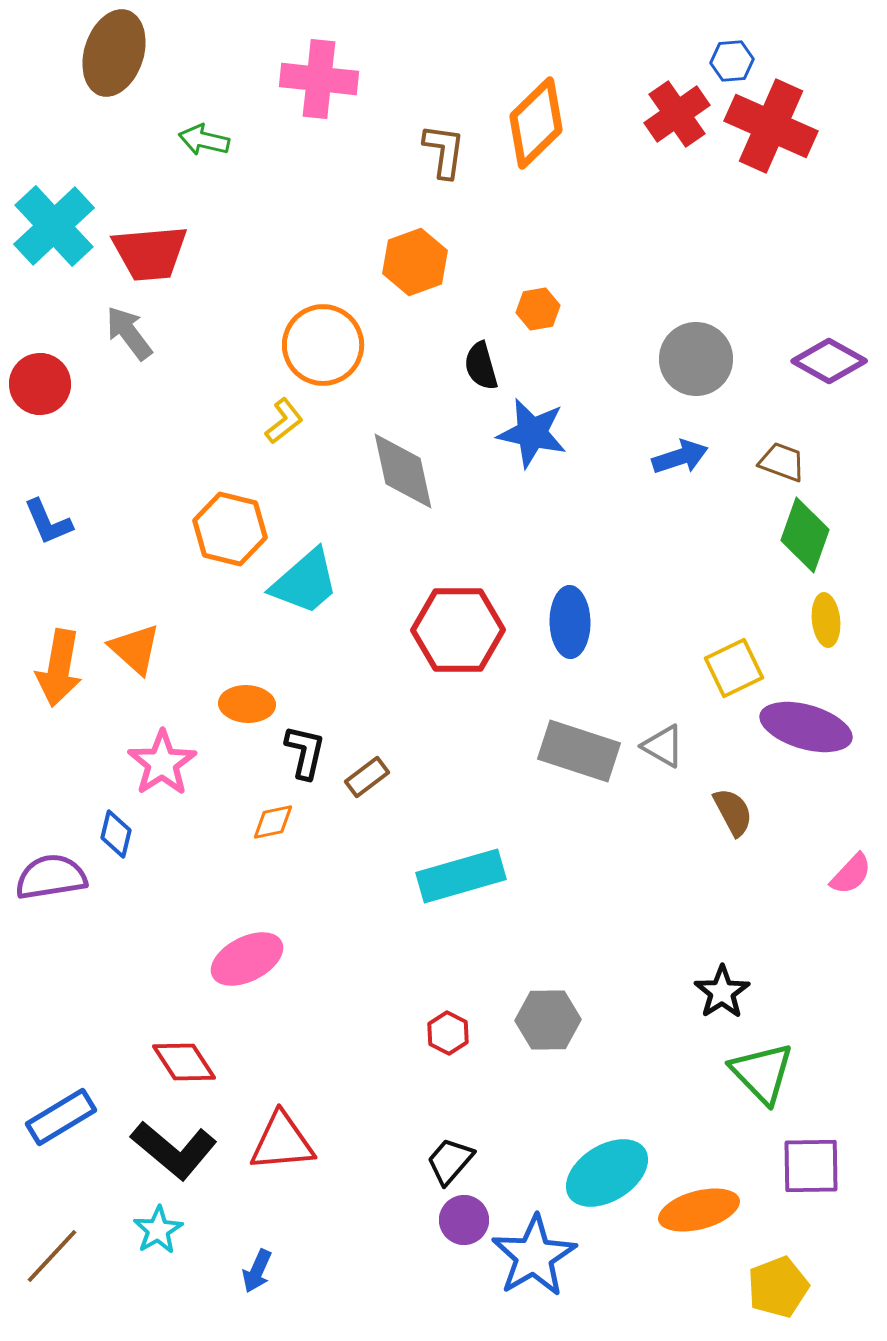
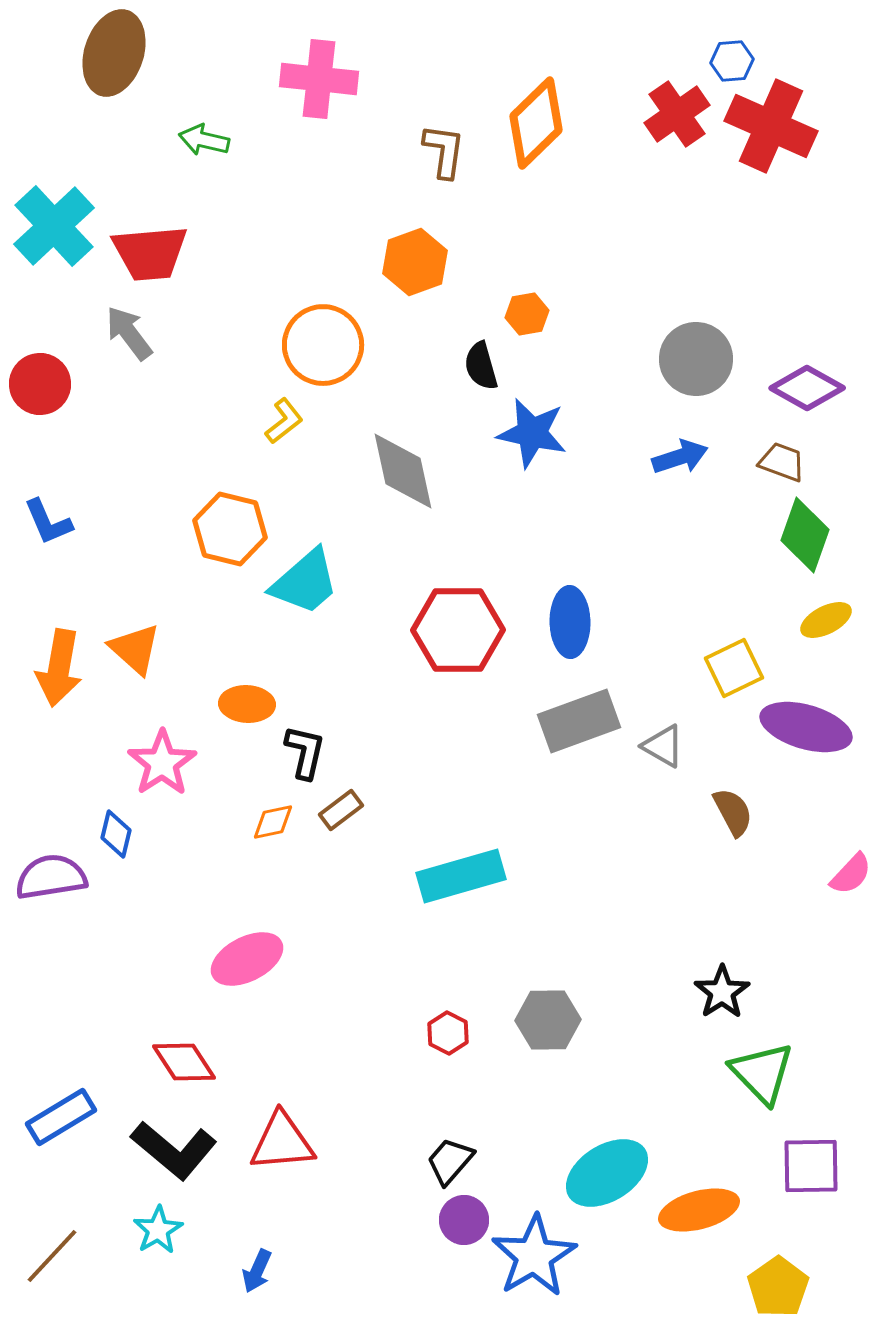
orange hexagon at (538, 309): moved 11 px left, 5 px down
purple diamond at (829, 361): moved 22 px left, 27 px down
yellow ellipse at (826, 620): rotated 69 degrees clockwise
gray rectangle at (579, 751): moved 30 px up; rotated 38 degrees counterclockwise
brown rectangle at (367, 777): moved 26 px left, 33 px down
yellow pentagon at (778, 1287): rotated 14 degrees counterclockwise
